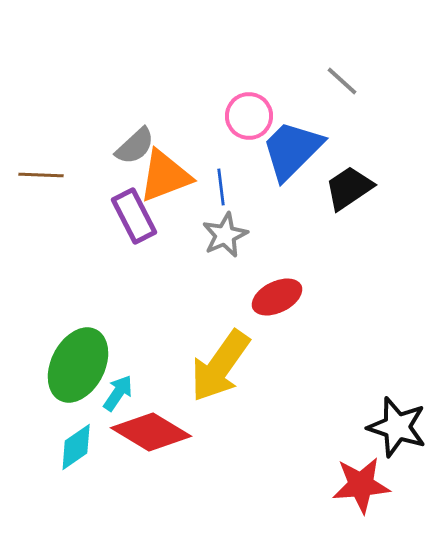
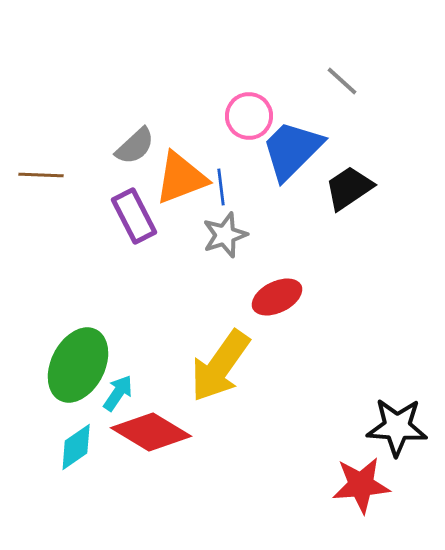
orange triangle: moved 16 px right, 2 px down
gray star: rotated 6 degrees clockwise
black star: rotated 14 degrees counterclockwise
